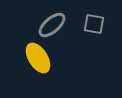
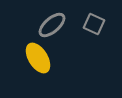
gray square: rotated 15 degrees clockwise
